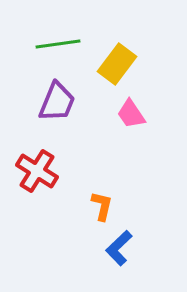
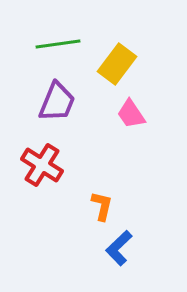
red cross: moved 5 px right, 6 px up
